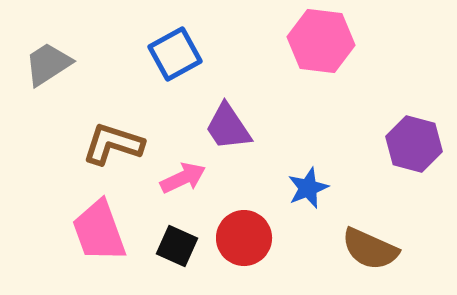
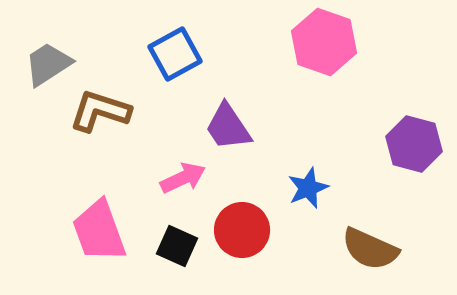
pink hexagon: moved 3 px right, 1 px down; rotated 12 degrees clockwise
brown L-shape: moved 13 px left, 33 px up
red circle: moved 2 px left, 8 px up
